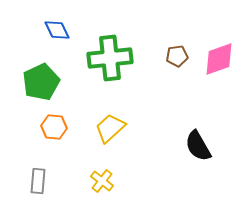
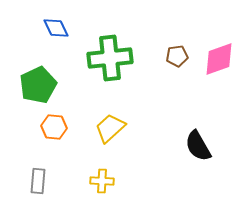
blue diamond: moved 1 px left, 2 px up
green pentagon: moved 3 px left, 3 px down
yellow cross: rotated 35 degrees counterclockwise
